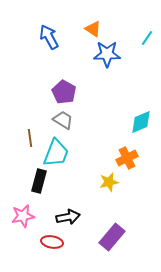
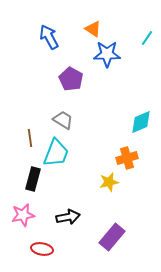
purple pentagon: moved 7 px right, 13 px up
orange cross: rotated 10 degrees clockwise
black rectangle: moved 6 px left, 2 px up
pink star: moved 1 px up
red ellipse: moved 10 px left, 7 px down
